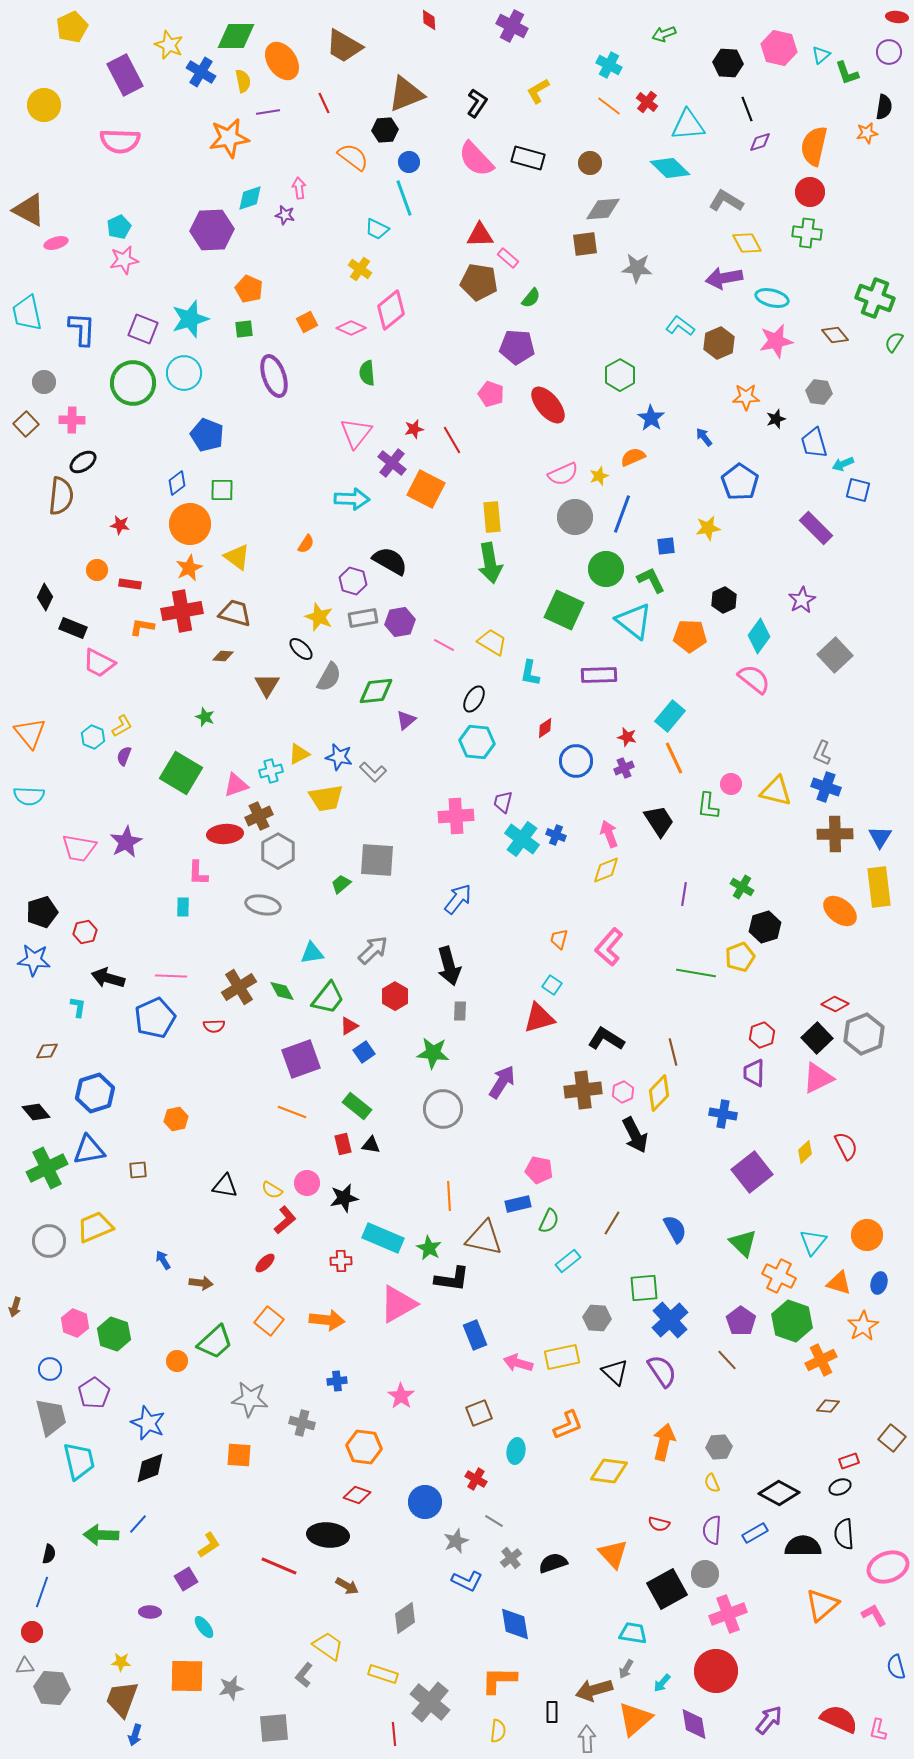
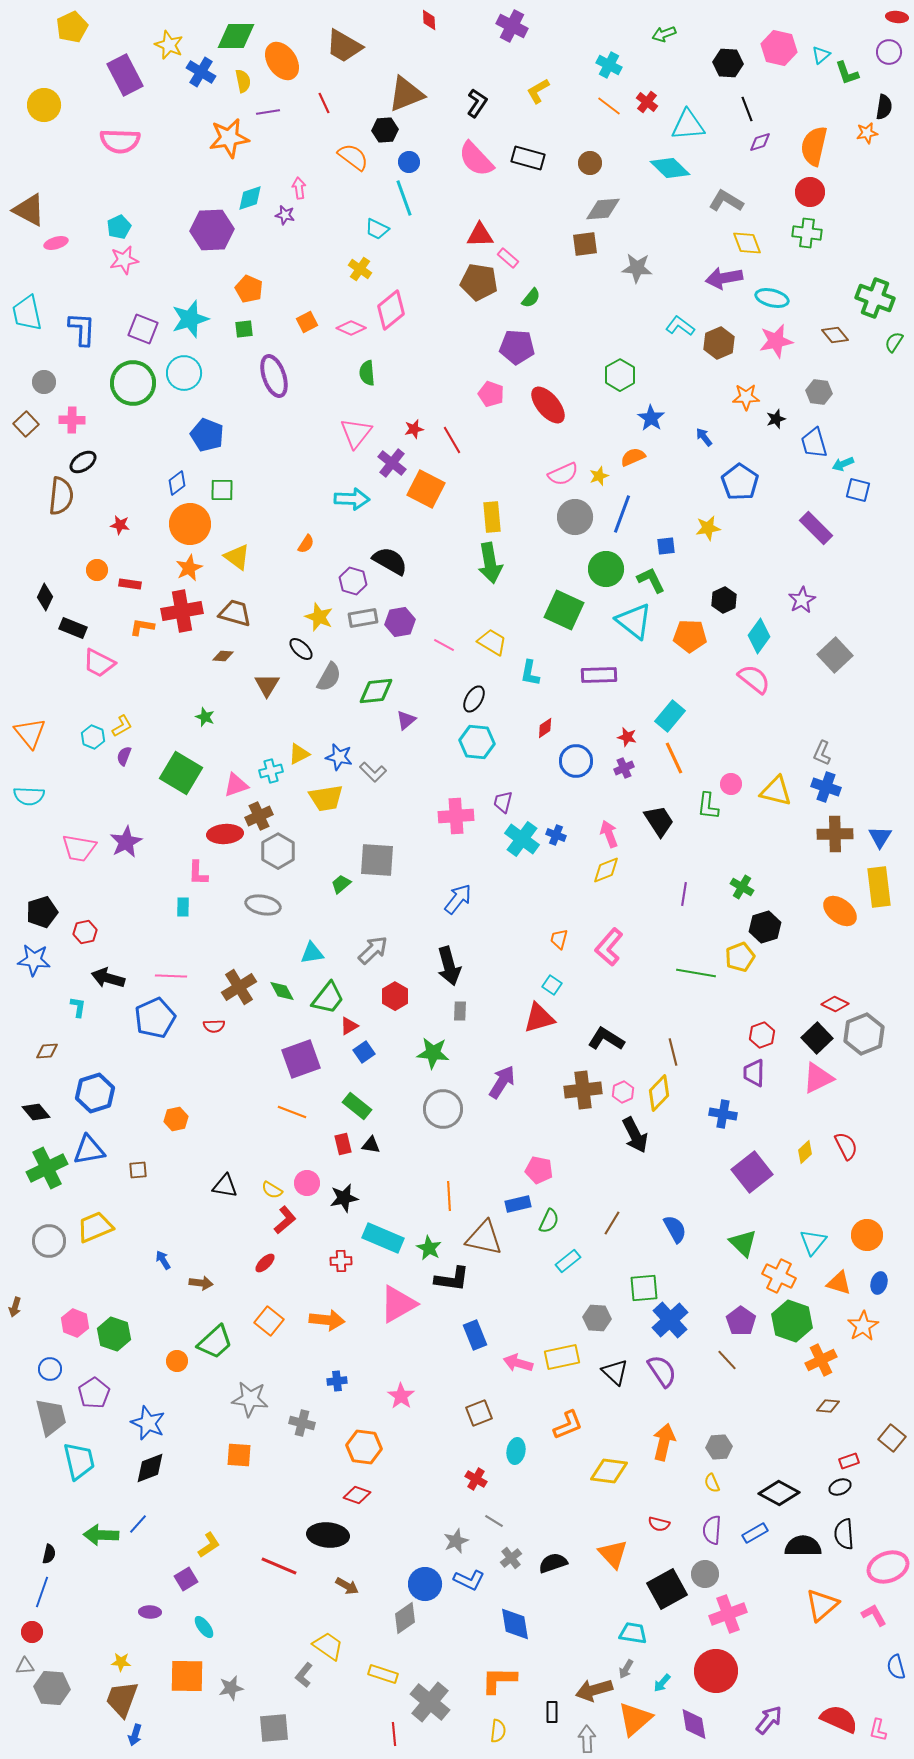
yellow diamond at (747, 243): rotated 8 degrees clockwise
blue circle at (425, 1502): moved 82 px down
blue L-shape at (467, 1581): moved 2 px right, 1 px up
